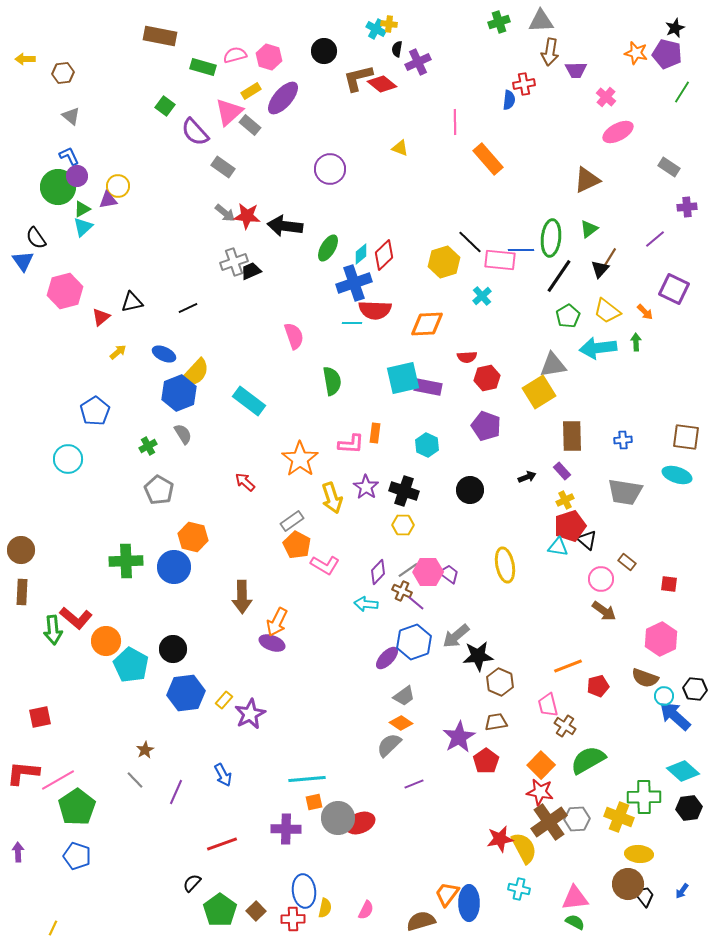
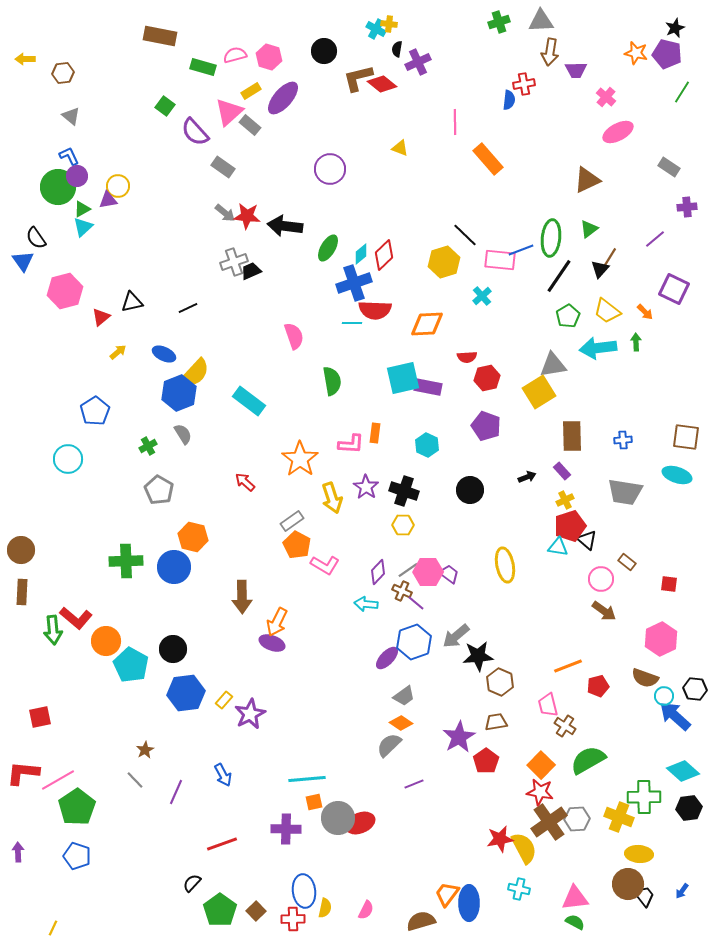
black line at (470, 242): moved 5 px left, 7 px up
blue line at (521, 250): rotated 20 degrees counterclockwise
